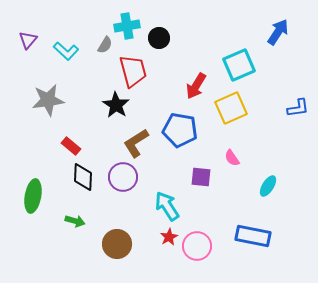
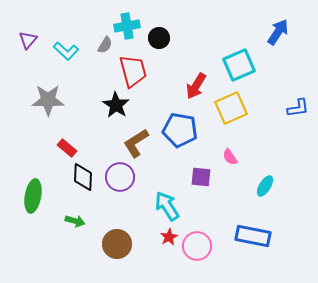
gray star: rotated 8 degrees clockwise
red rectangle: moved 4 px left, 2 px down
pink semicircle: moved 2 px left, 1 px up
purple circle: moved 3 px left
cyan ellipse: moved 3 px left
